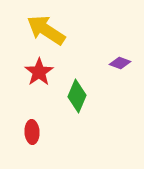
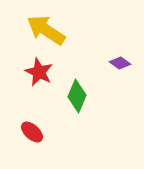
purple diamond: rotated 15 degrees clockwise
red star: rotated 12 degrees counterclockwise
red ellipse: rotated 45 degrees counterclockwise
